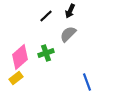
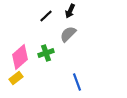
blue line: moved 10 px left
